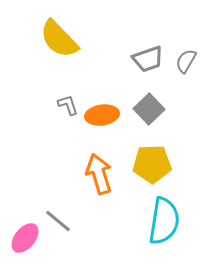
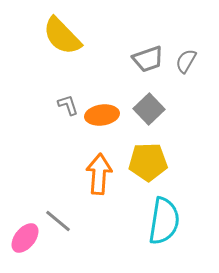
yellow semicircle: moved 3 px right, 3 px up
yellow pentagon: moved 4 px left, 2 px up
orange arrow: rotated 21 degrees clockwise
